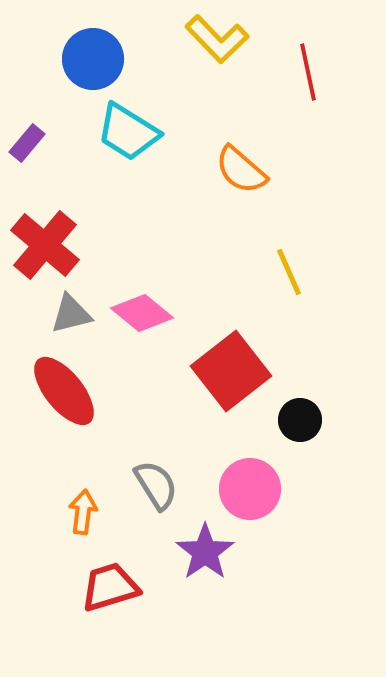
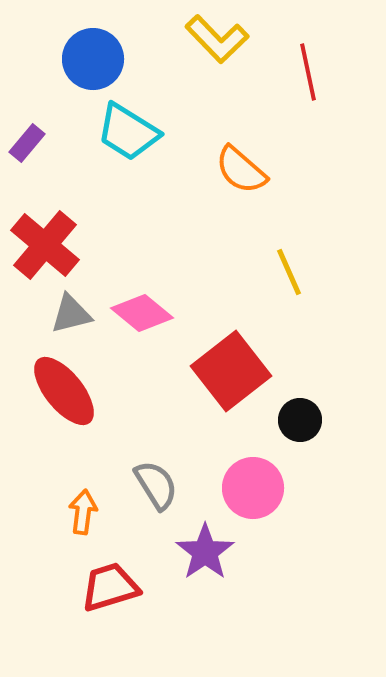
pink circle: moved 3 px right, 1 px up
